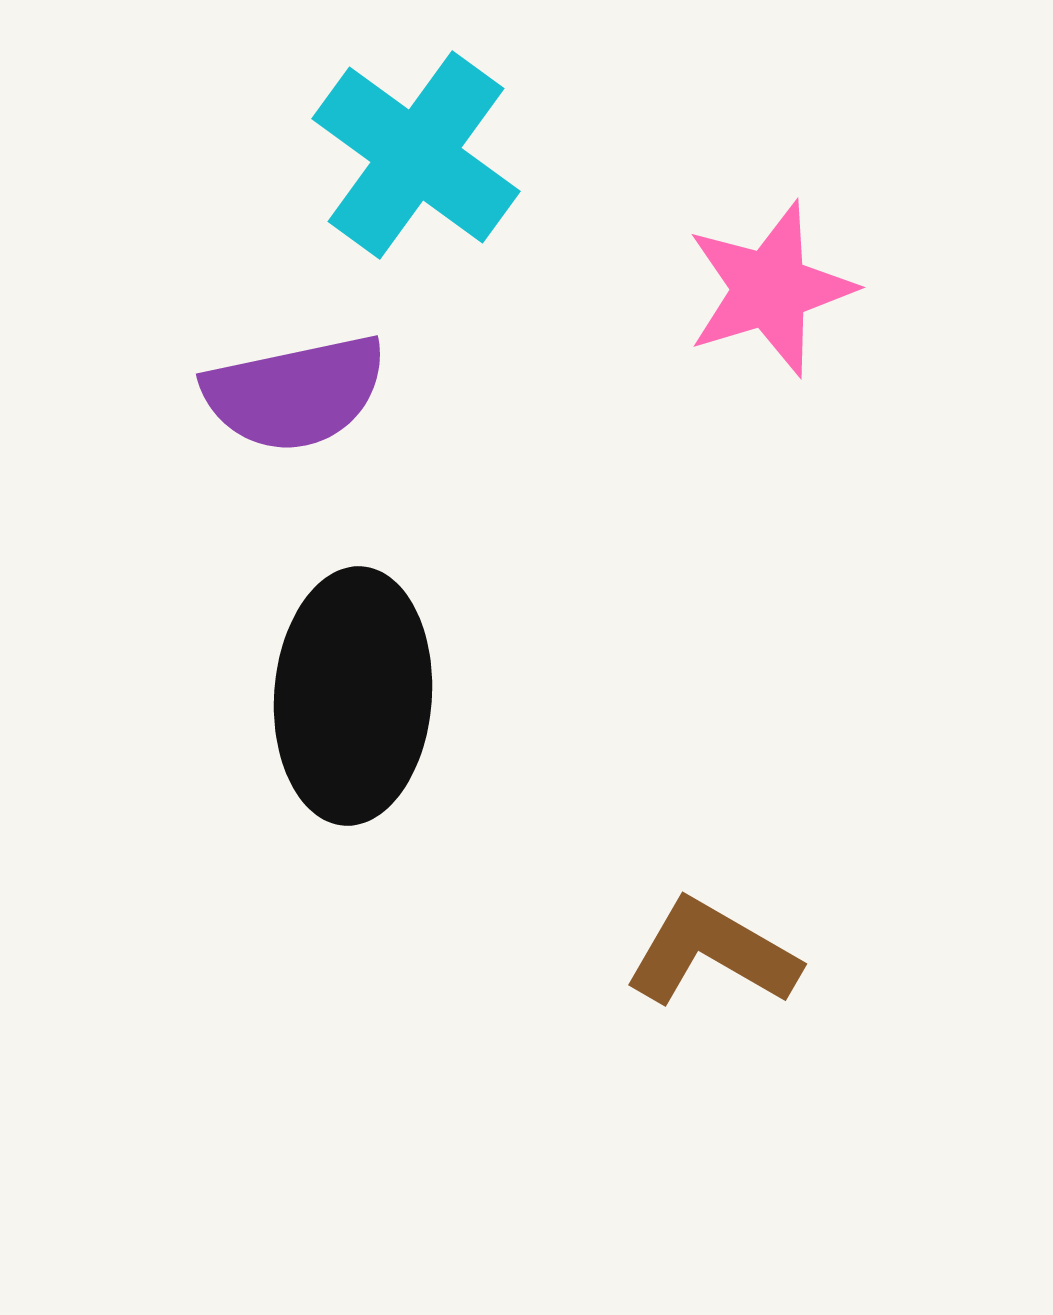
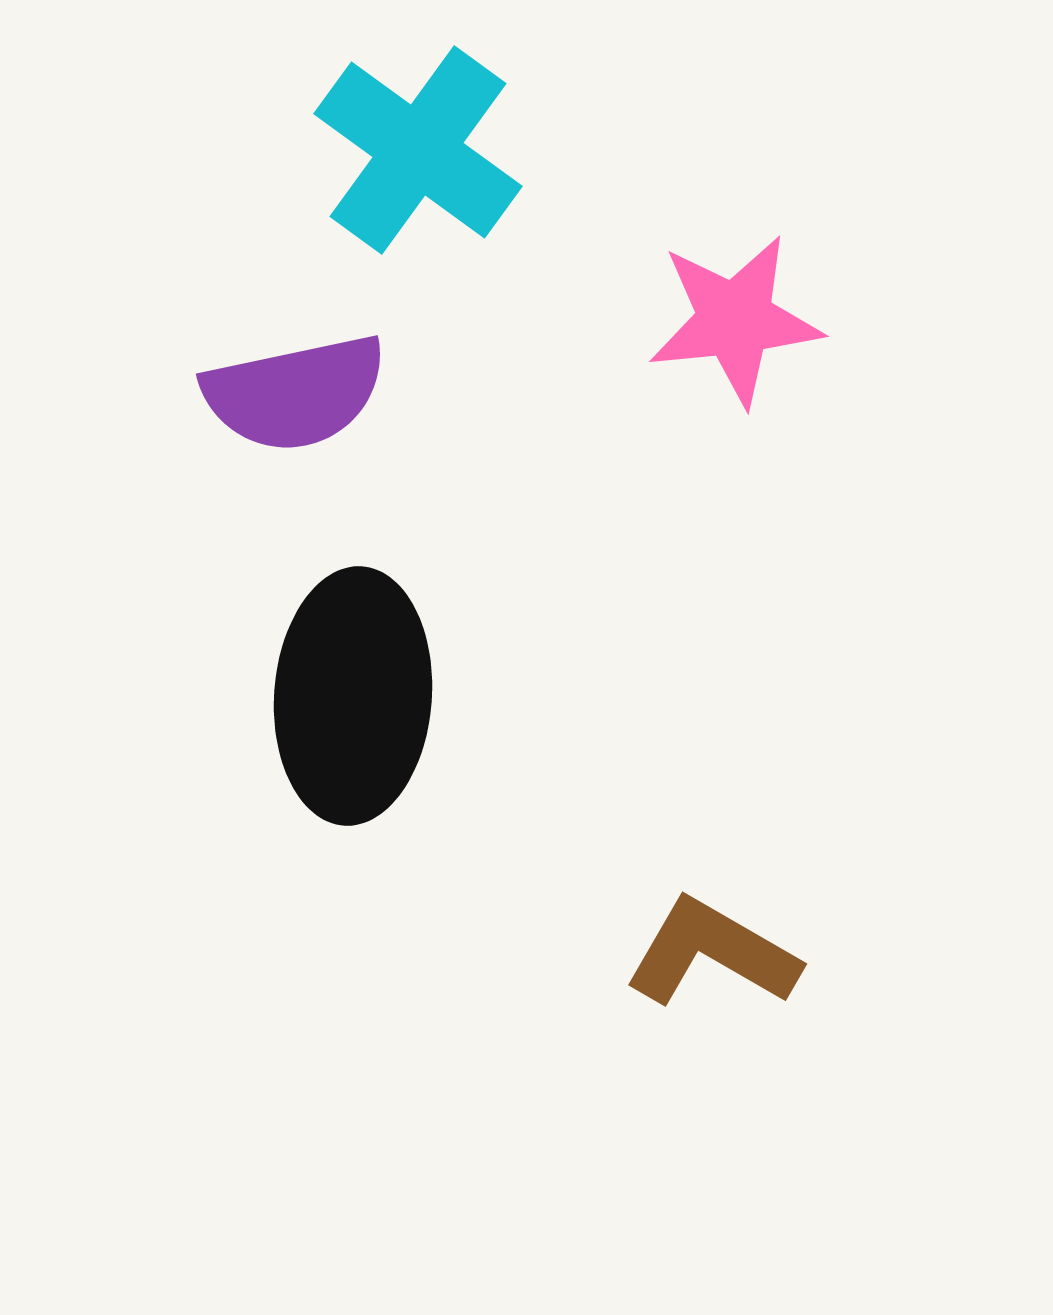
cyan cross: moved 2 px right, 5 px up
pink star: moved 35 px left, 31 px down; rotated 11 degrees clockwise
